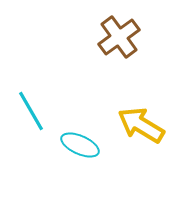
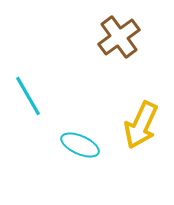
cyan line: moved 3 px left, 15 px up
yellow arrow: rotated 96 degrees counterclockwise
